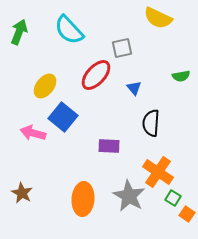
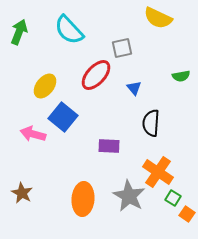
pink arrow: moved 1 px down
